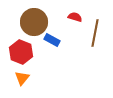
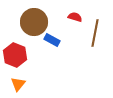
red hexagon: moved 6 px left, 3 px down
orange triangle: moved 4 px left, 6 px down
